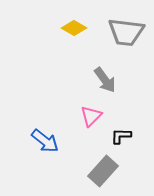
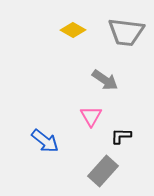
yellow diamond: moved 1 px left, 2 px down
gray arrow: rotated 20 degrees counterclockwise
pink triangle: rotated 15 degrees counterclockwise
